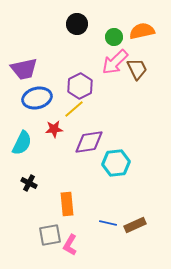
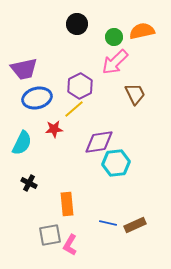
brown trapezoid: moved 2 px left, 25 px down
purple diamond: moved 10 px right
